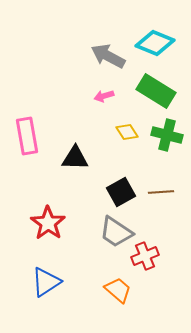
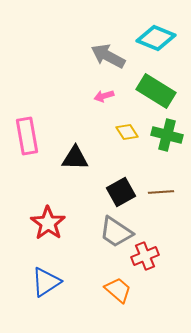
cyan diamond: moved 1 px right, 5 px up
